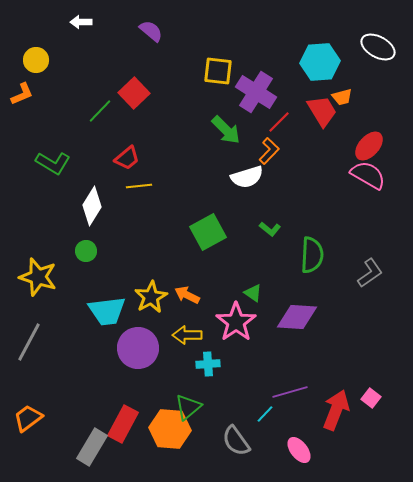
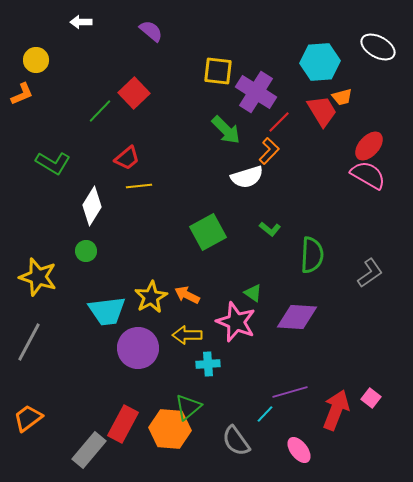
pink star at (236, 322): rotated 15 degrees counterclockwise
gray rectangle at (92, 447): moved 3 px left, 3 px down; rotated 9 degrees clockwise
